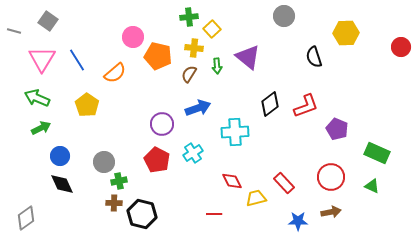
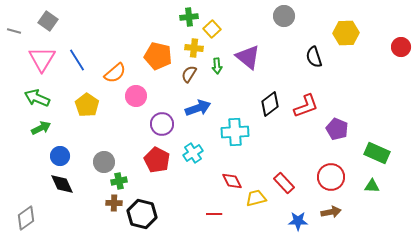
pink circle at (133, 37): moved 3 px right, 59 px down
green triangle at (372, 186): rotated 21 degrees counterclockwise
